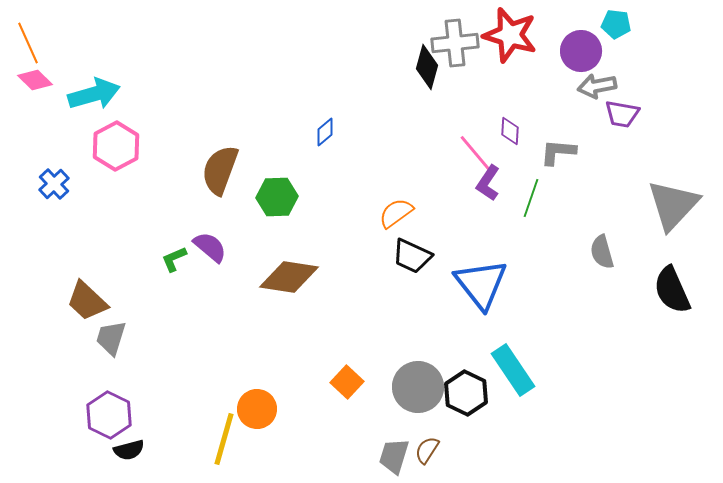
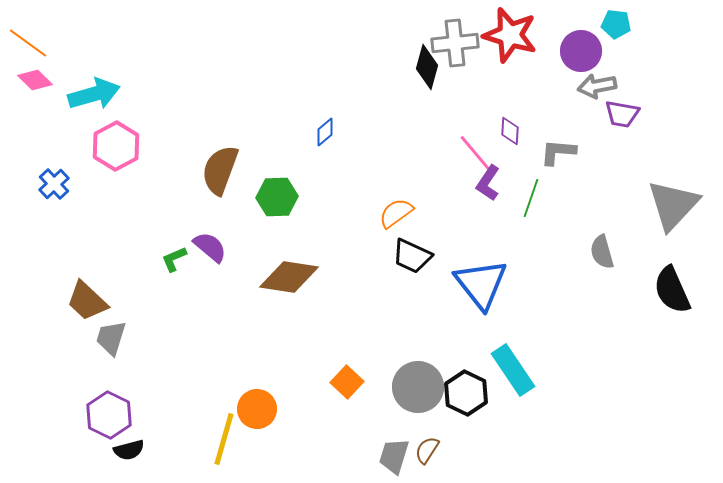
orange line at (28, 43): rotated 30 degrees counterclockwise
